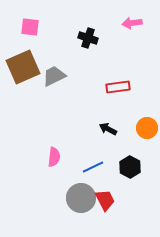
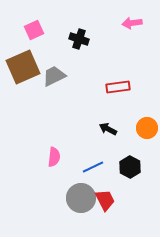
pink square: moved 4 px right, 3 px down; rotated 30 degrees counterclockwise
black cross: moved 9 px left, 1 px down
